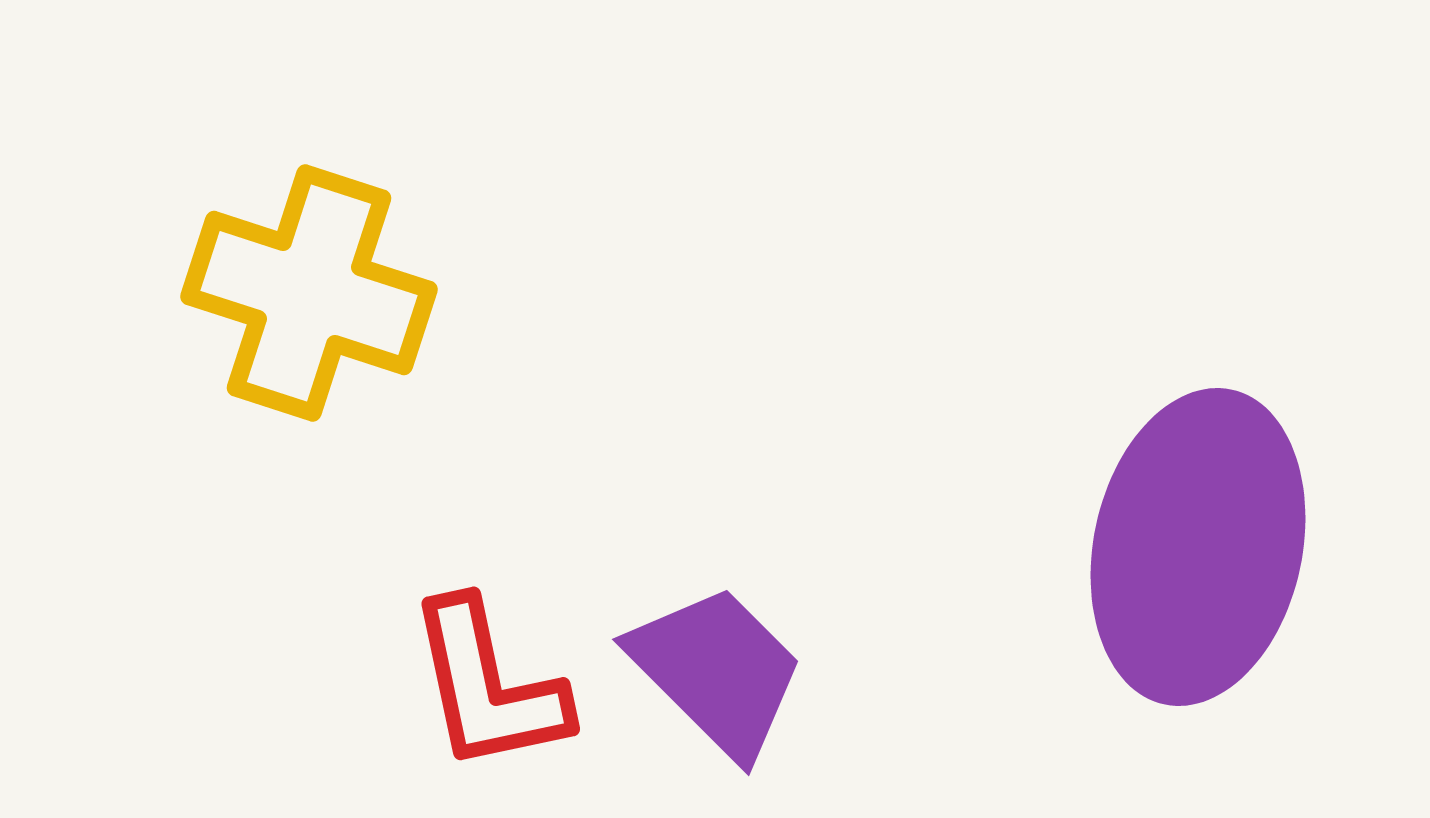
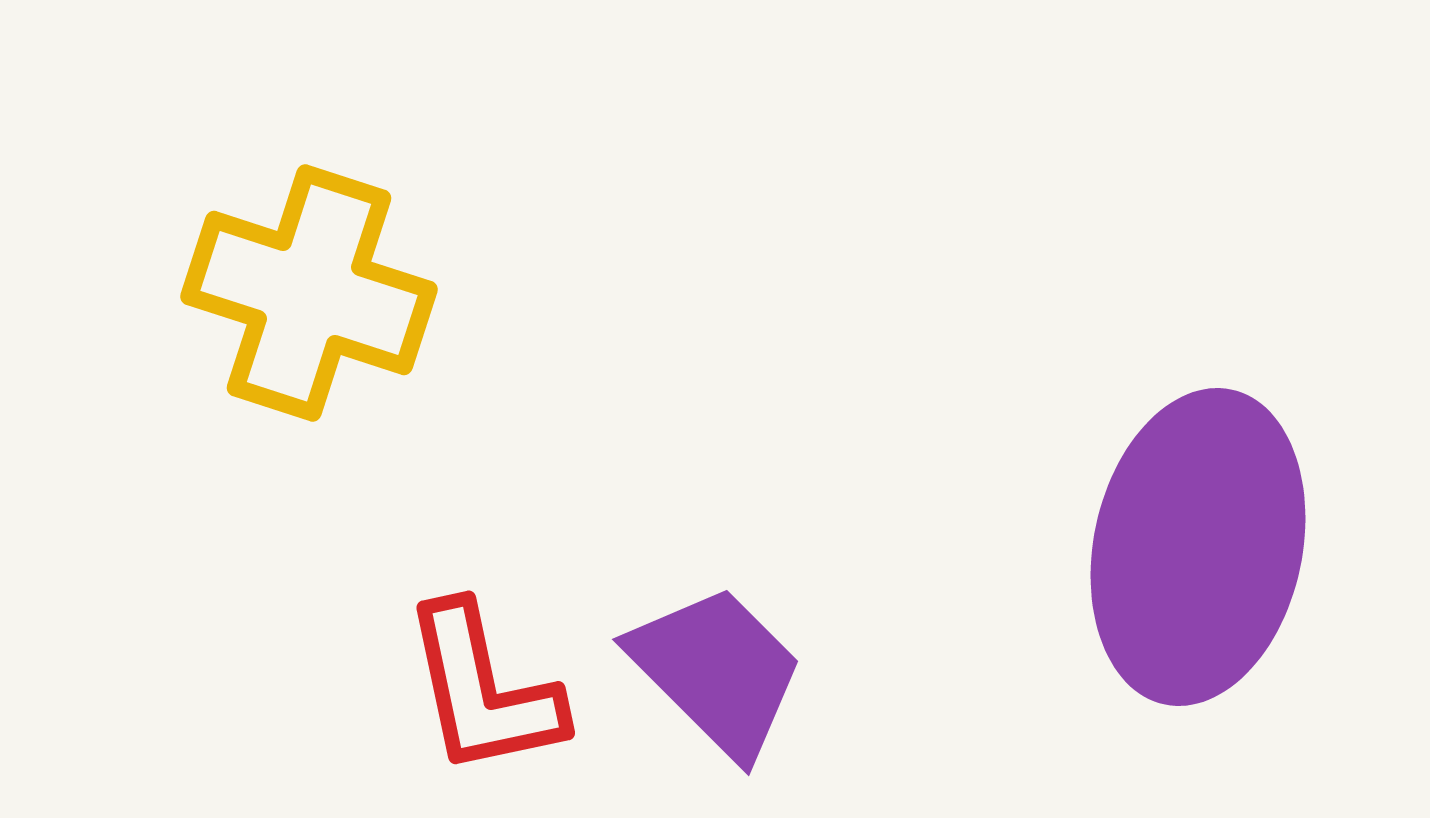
red L-shape: moved 5 px left, 4 px down
